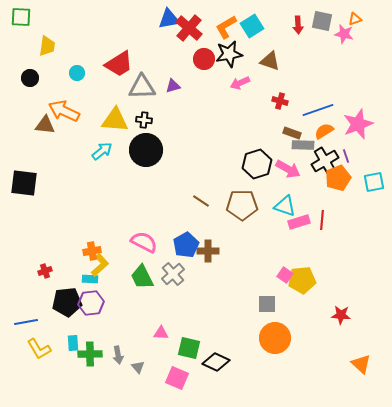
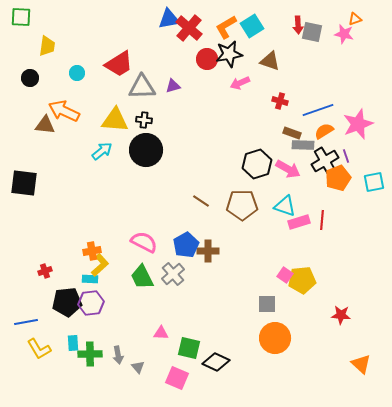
gray square at (322, 21): moved 10 px left, 11 px down
red circle at (204, 59): moved 3 px right
